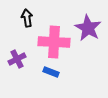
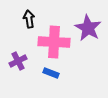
black arrow: moved 2 px right, 1 px down
purple cross: moved 1 px right, 2 px down
blue rectangle: moved 1 px down
